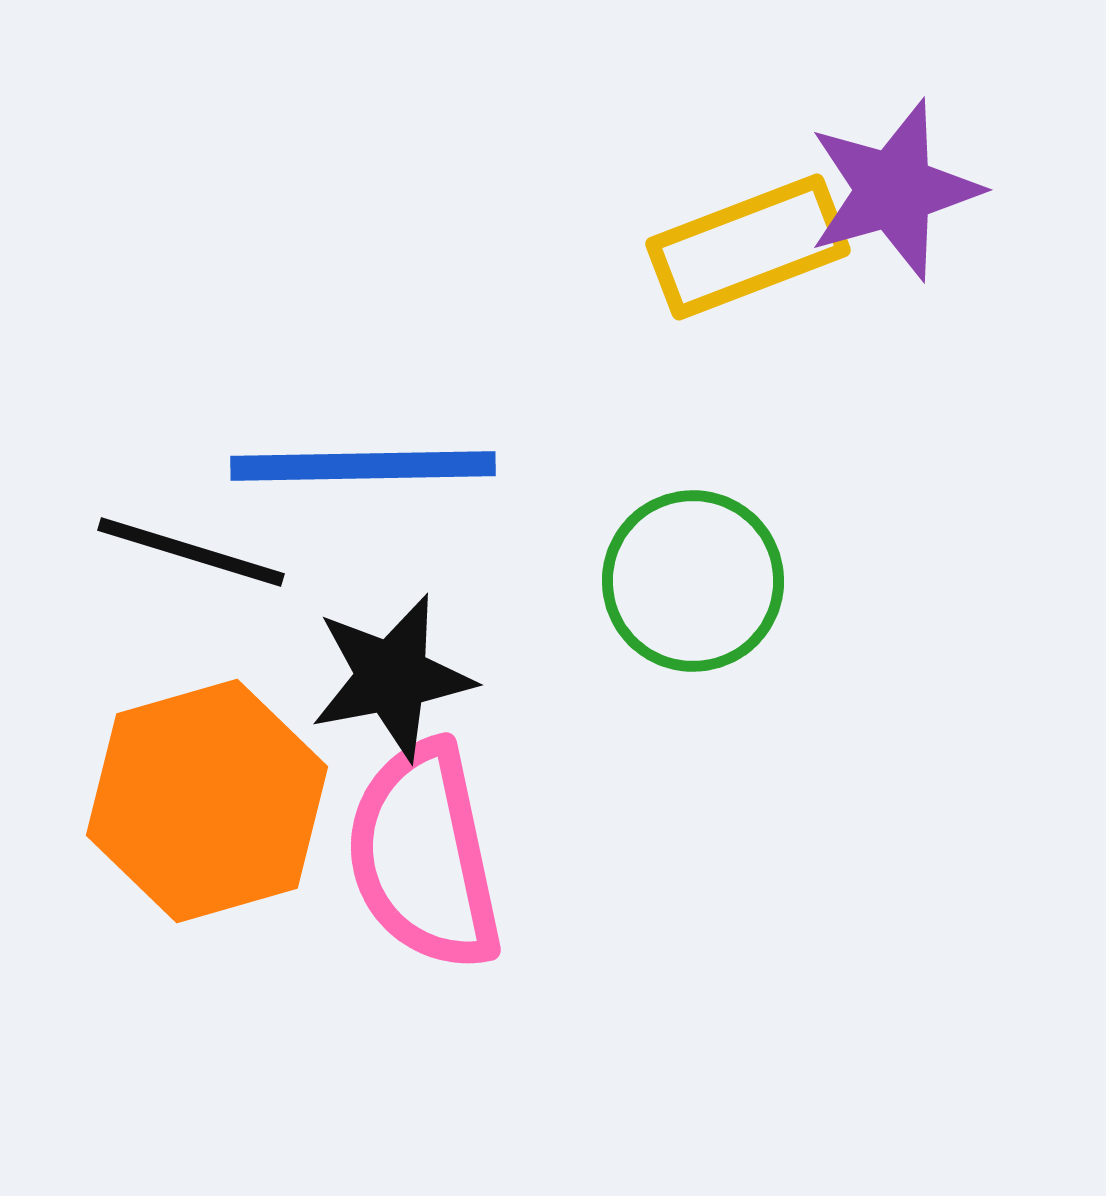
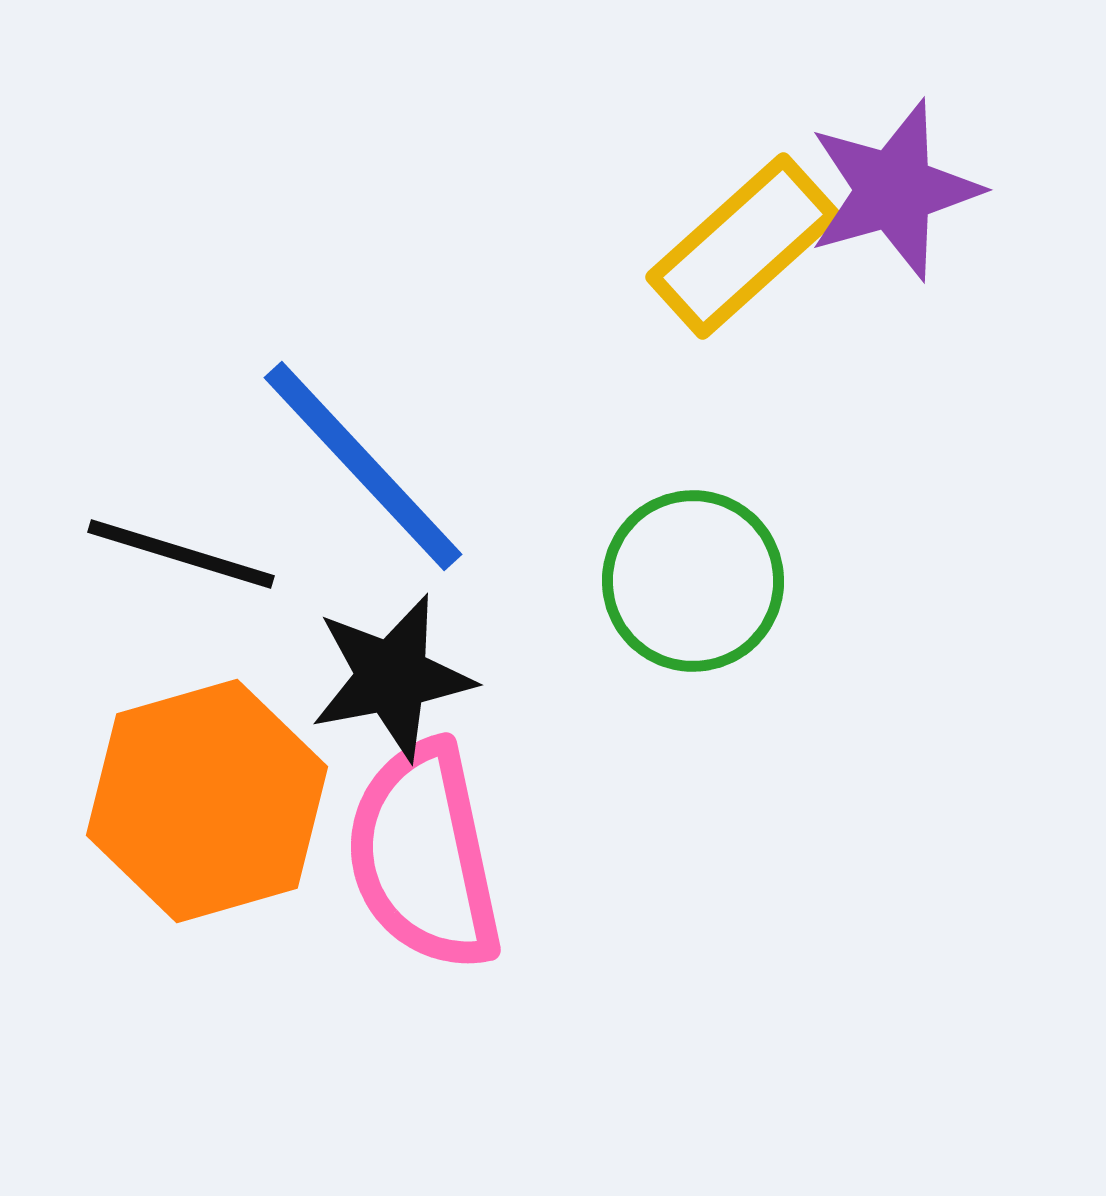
yellow rectangle: moved 5 px left, 1 px up; rotated 21 degrees counterclockwise
blue line: rotated 48 degrees clockwise
black line: moved 10 px left, 2 px down
